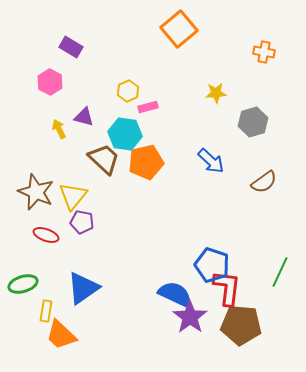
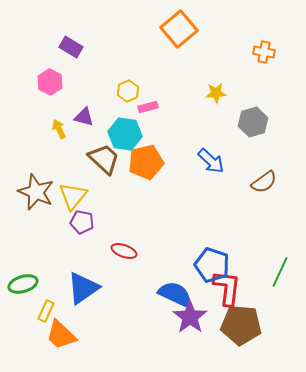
red ellipse: moved 78 px right, 16 px down
yellow rectangle: rotated 15 degrees clockwise
